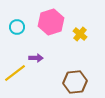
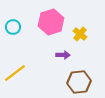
cyan circle: moved 4 px left
purple arrow: moved 27 px right, 3 px up
brown hexagon: moved 4 px right
